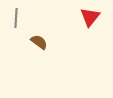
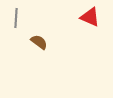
red triangle: rotated 45 degrees counterclockwise
